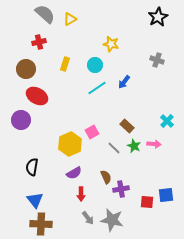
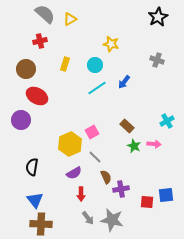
red cross: moved 1 px right, 1 px up
cyan cross: rotated 16 degrees clockwise
gray line: moved 19 px left, 9 px down
